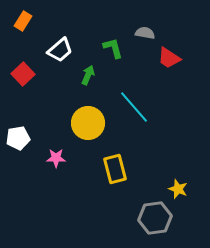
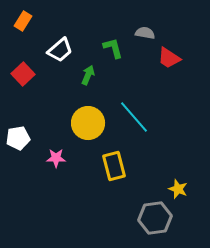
cyan line: moved 10 px down
yellow rectangle: moved 1 px left, 3 px up
